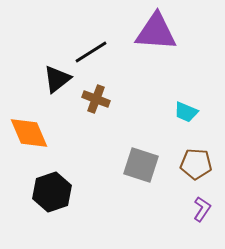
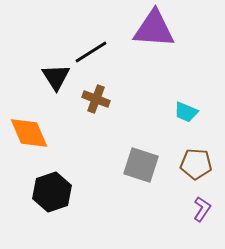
purple triangle: moved 2 px left, 3 px up
black triangle: moved 1 px left, 2 px up; rotated 24 degrees counterclockwise
